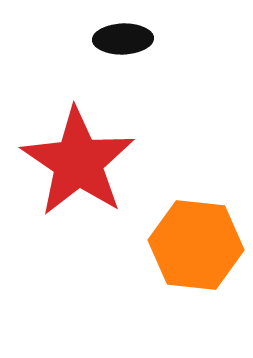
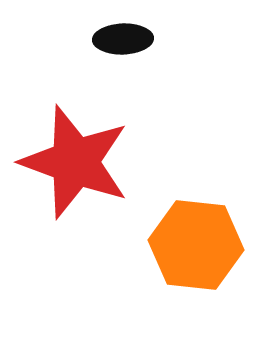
red star: moved 3 px left; rotated 14 degrees counterclockwise
